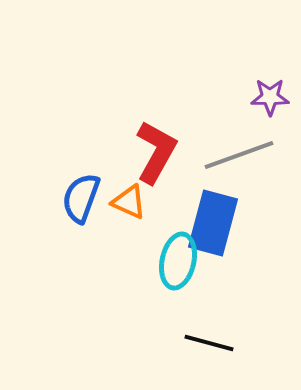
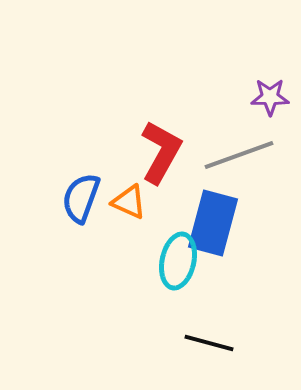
red L-shape: moved 5 px right
